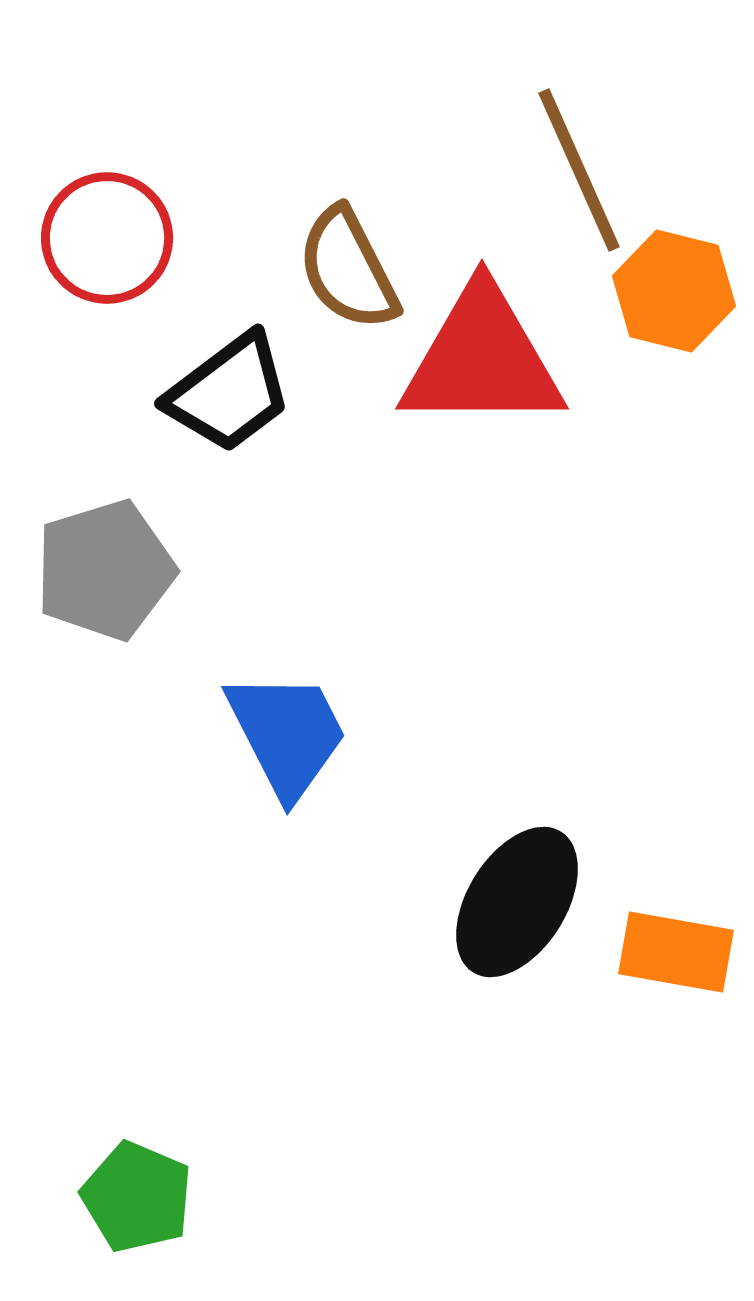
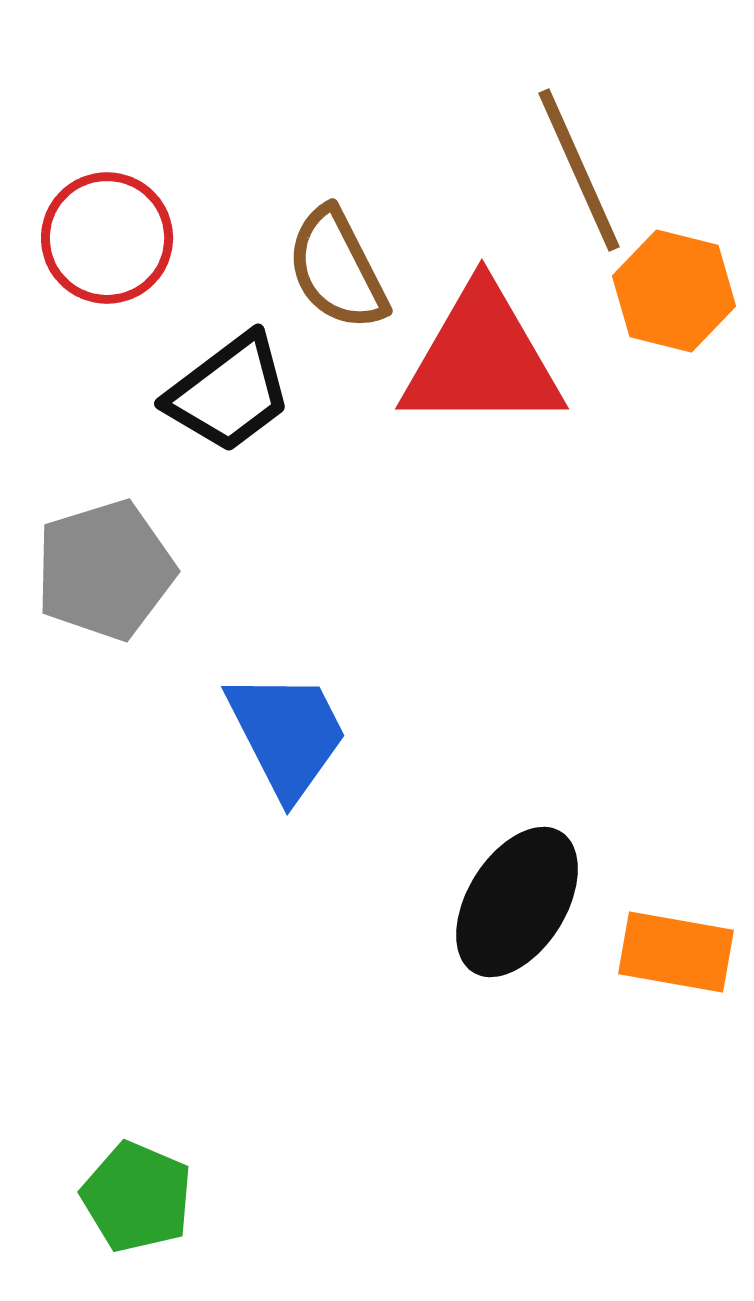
brown semicircle: moved 11 px left
